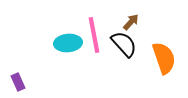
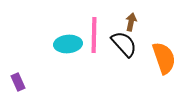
brown arrow: rotated 30 degrees counterclockwise
pink line: rotated 12 degrees clockwise
cyan ellipse: moved 1 px down
